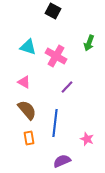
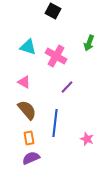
purple semicircle: moved 31 px left, 3 px up
